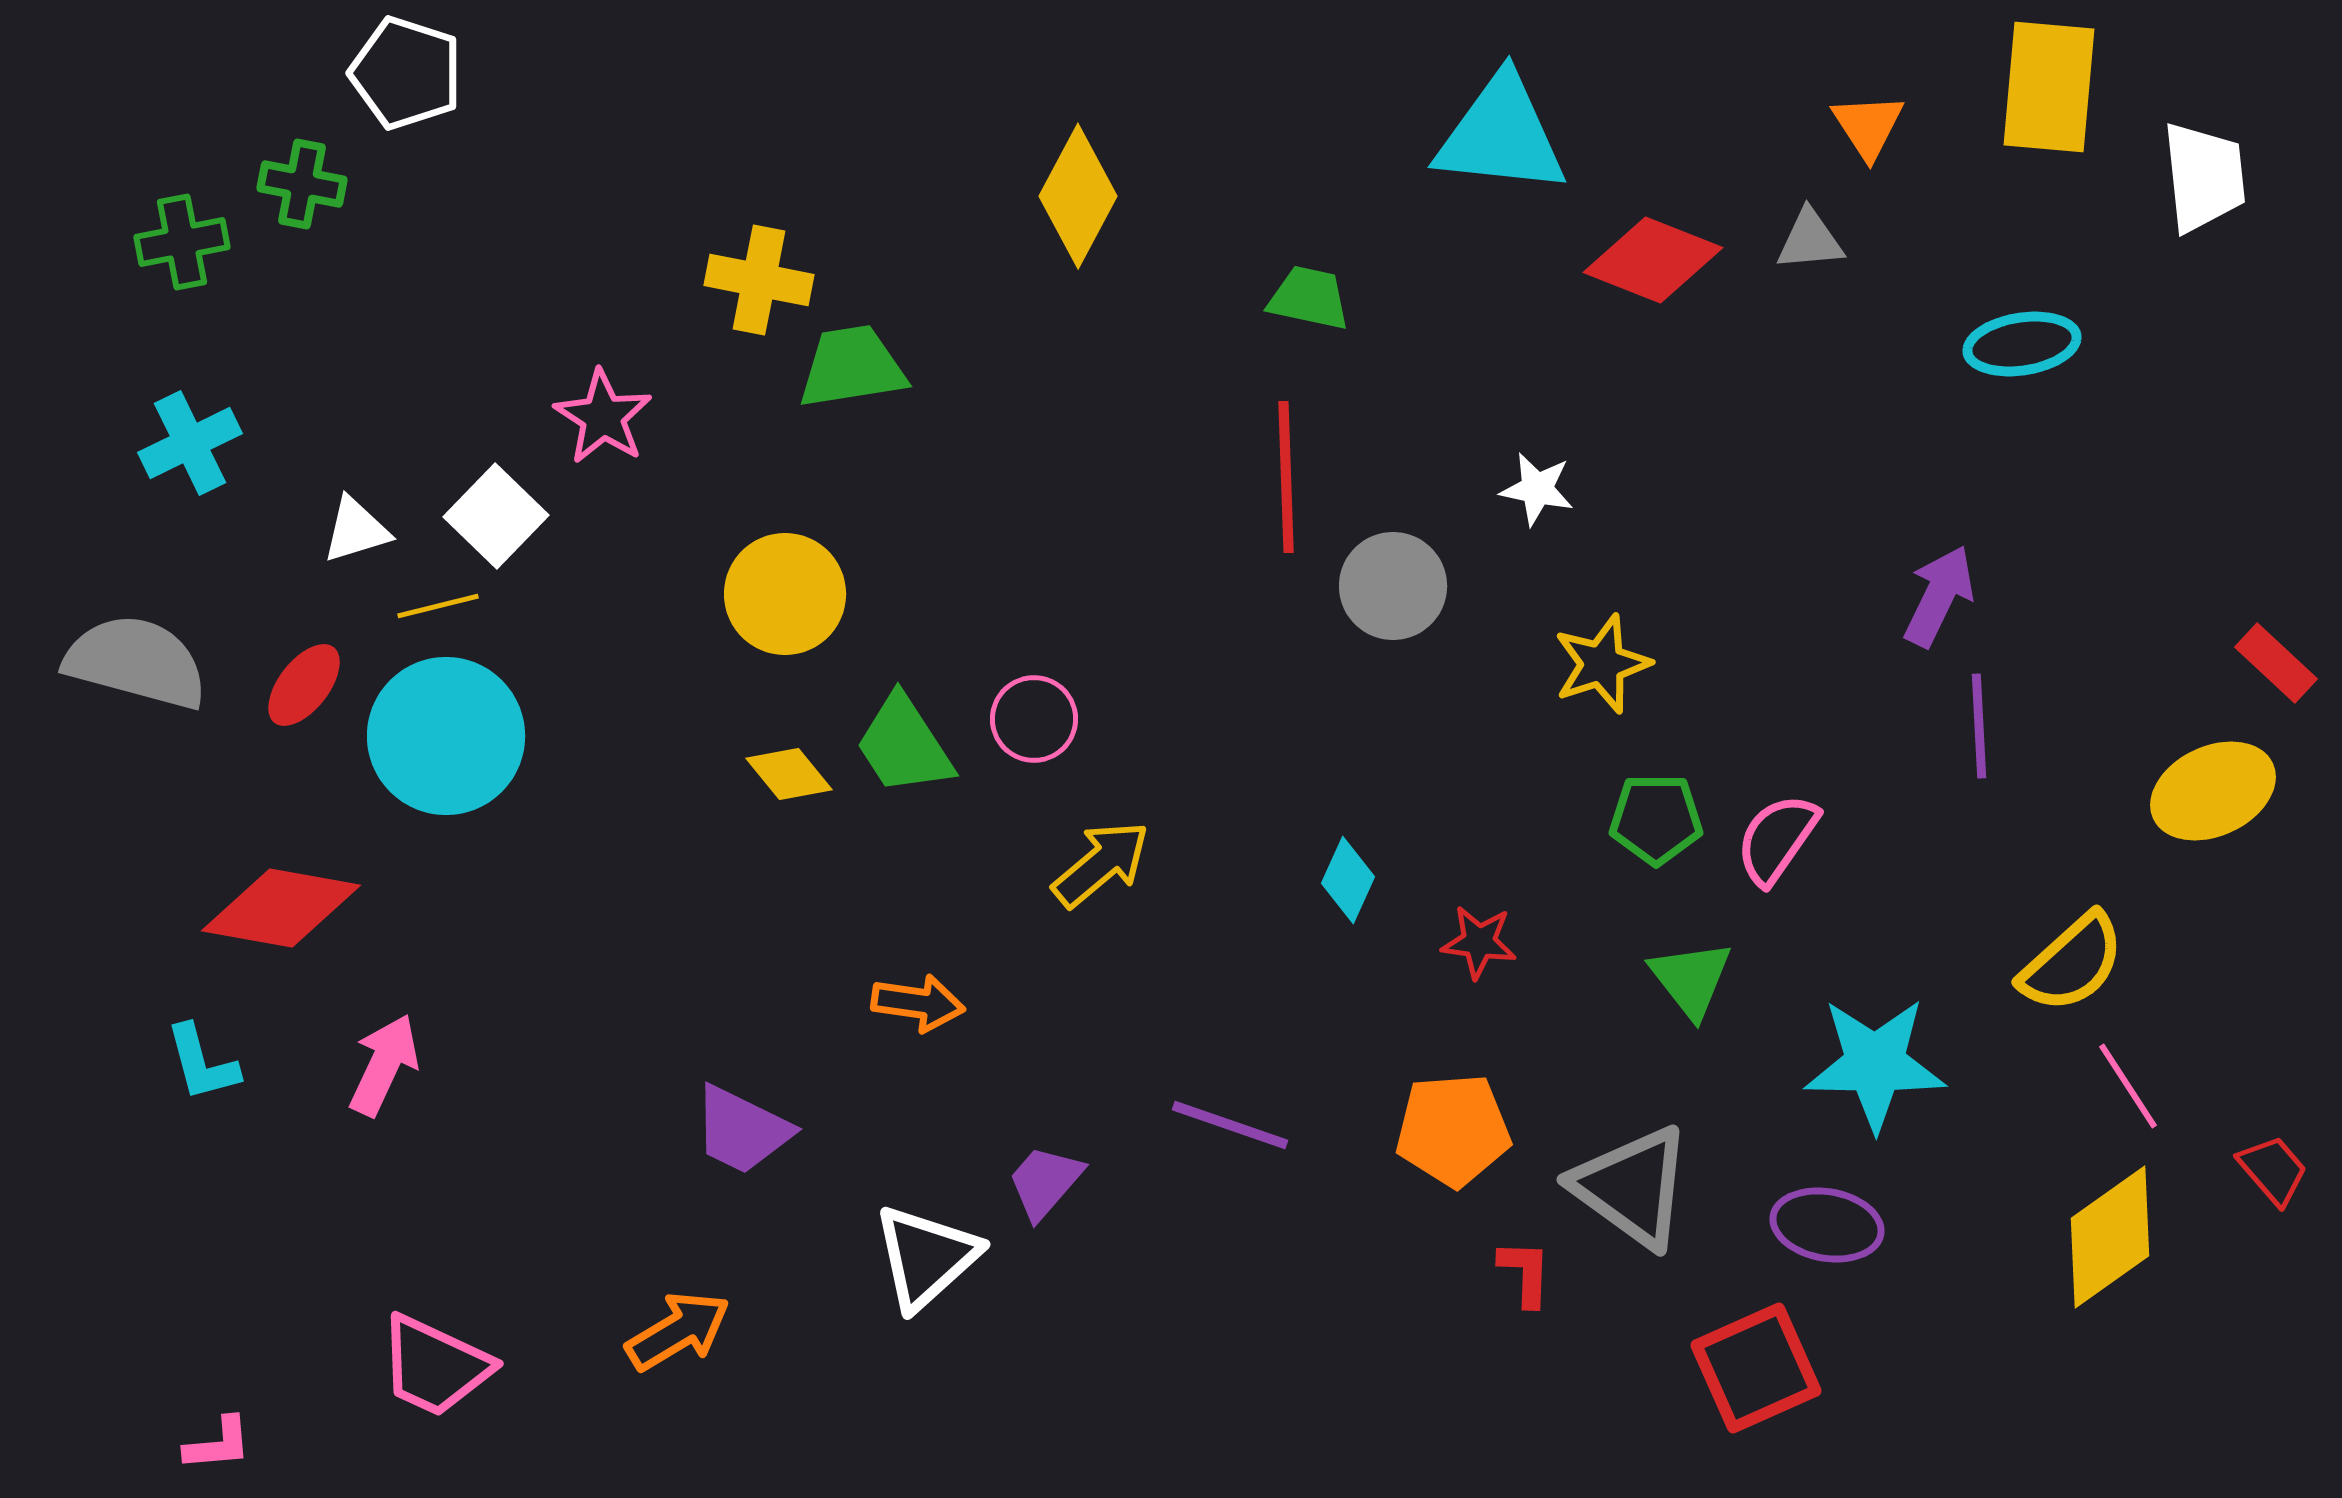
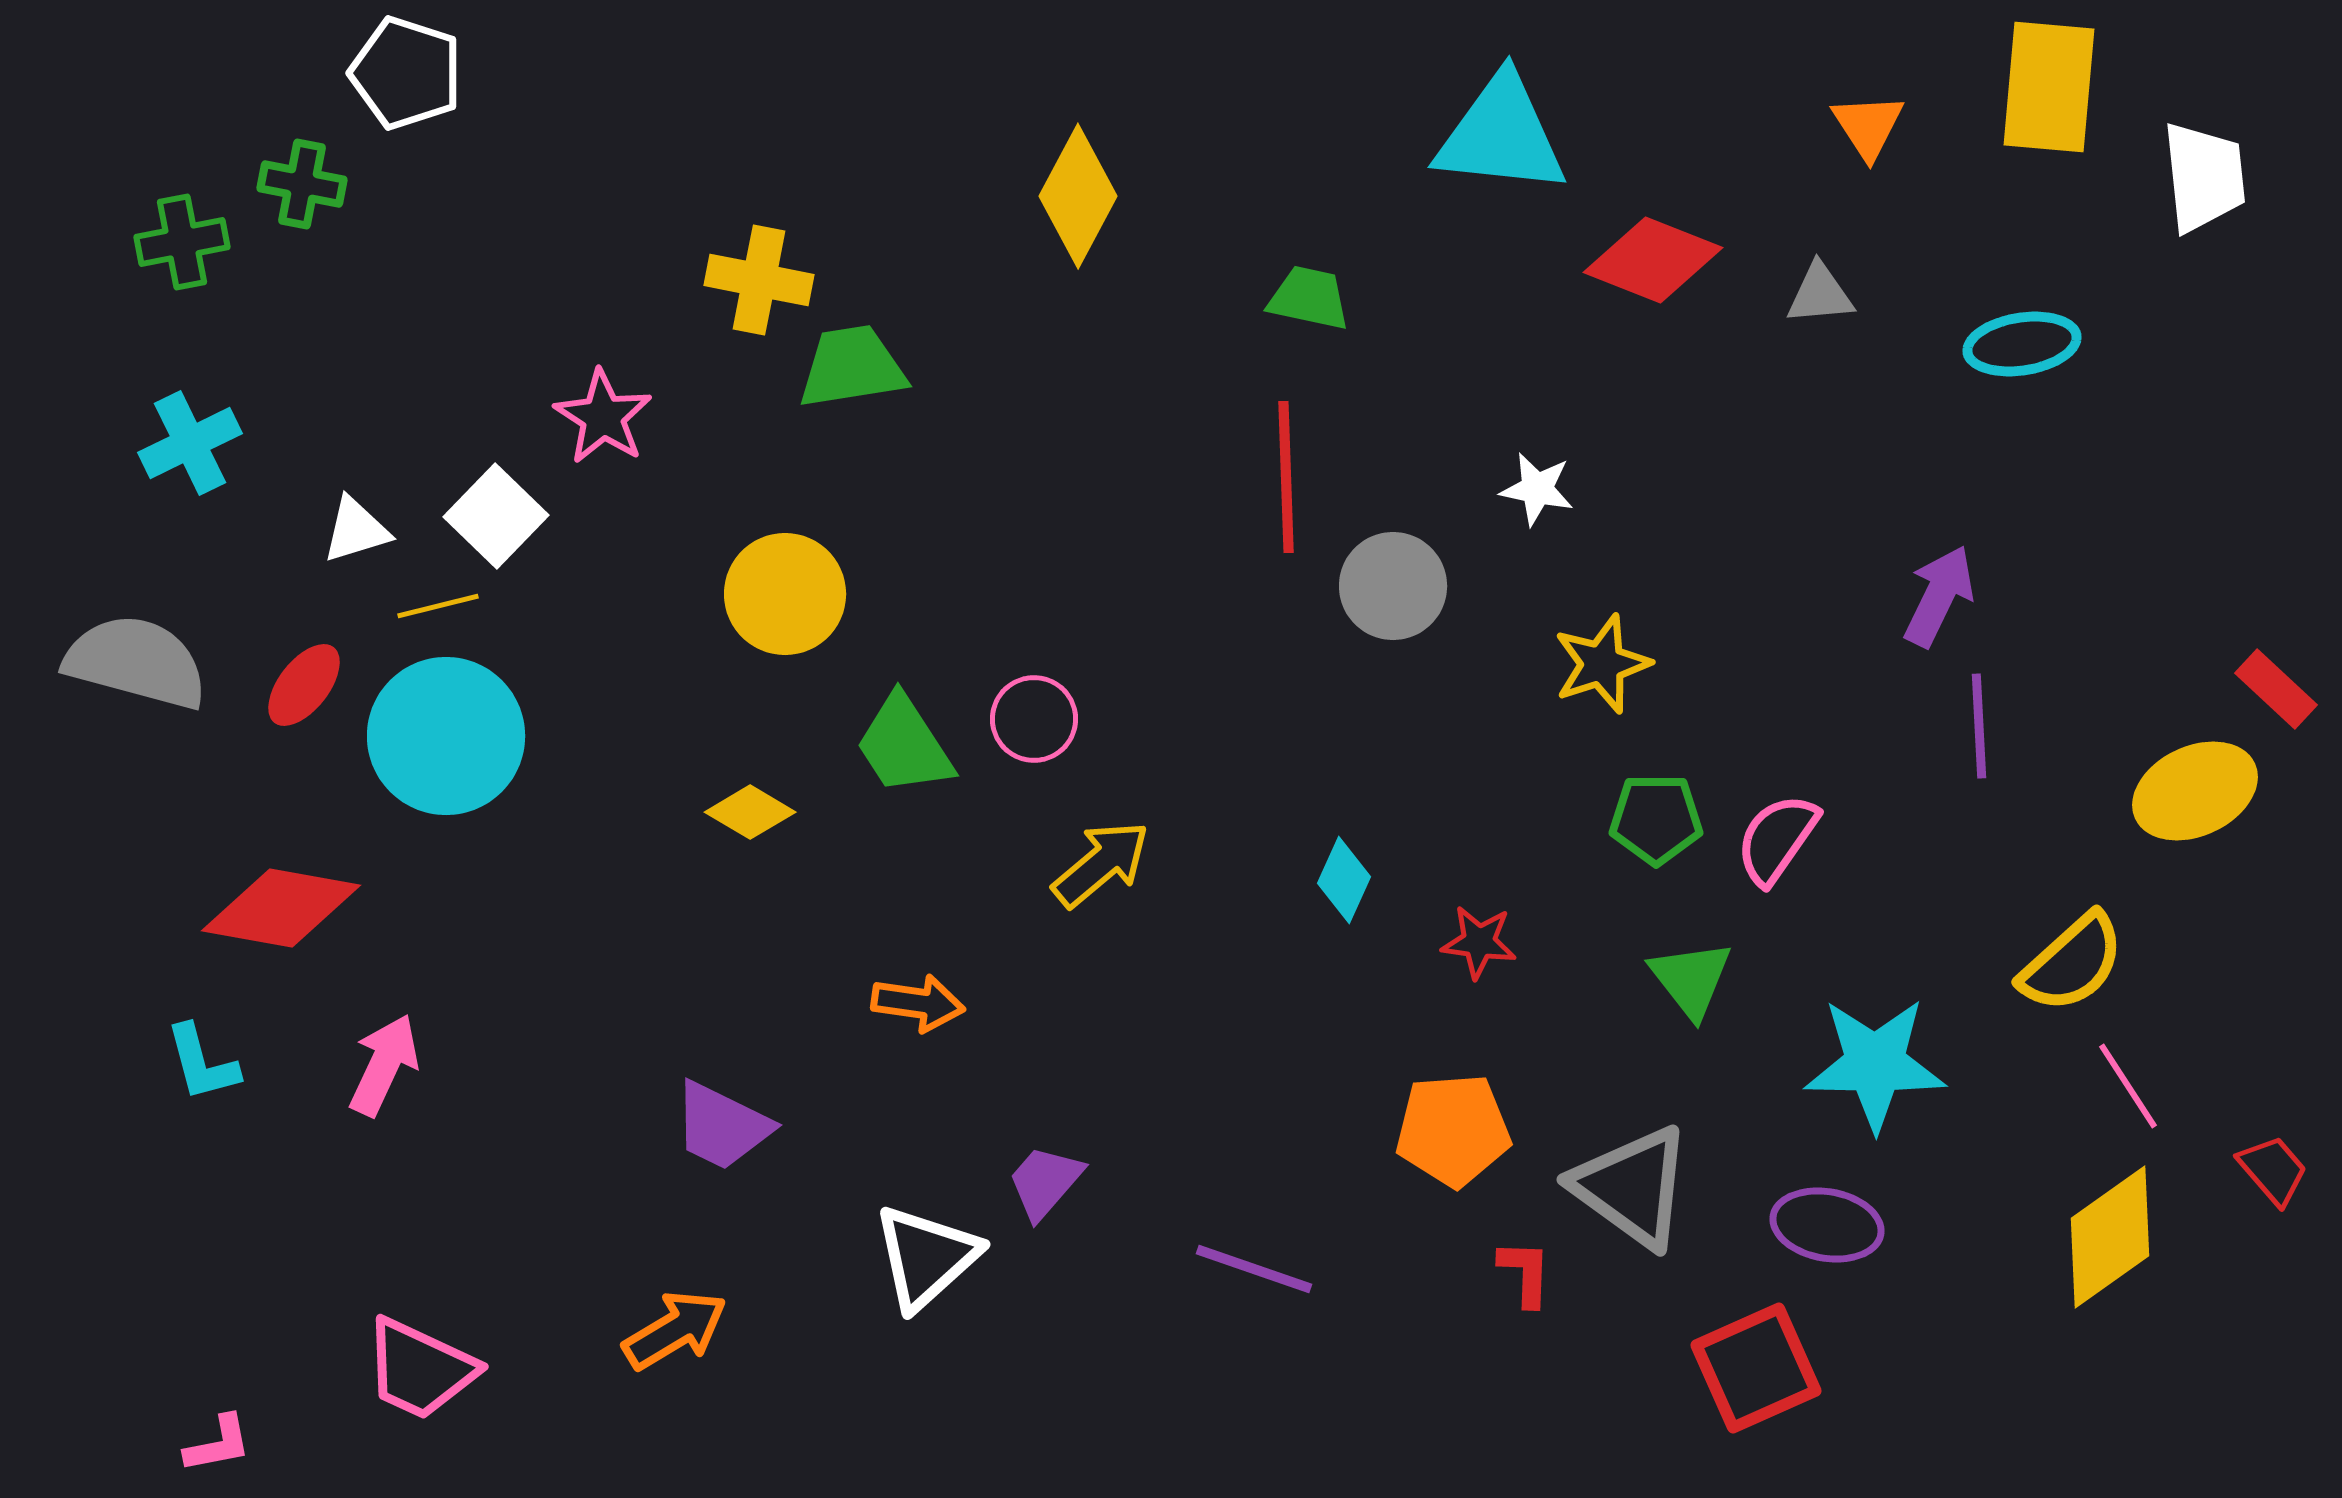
gray triangle at (1810, 240): moved 10 px right, 54 px down
red rectangle at (2276, 663): moved 26 px down
yellow diamond at (789, 774): moved 39 px left, 38 px down; rotated 20 degrees counterclockwise
yellow ellipse at (2213, 791): moved 18 px left
cyan diamond at (1348, 880): moved 4 px left
purple line at (1230, 1125): moved 24 px right, 144 px down
purple trapezoid at (742, 1130): moved 20 px left, 4 px up
orange arrow at (678, 1331): moved 3 px left, 1 px up
pink trapezoid at (435, 1366): moved 15 px left, 3 px down
pink L-shape at (218, 1444): rotated 6 degrees counterclockwise
